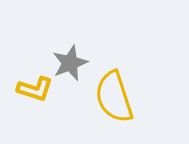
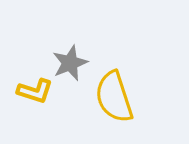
yellow L-shape: moved 2 px down
